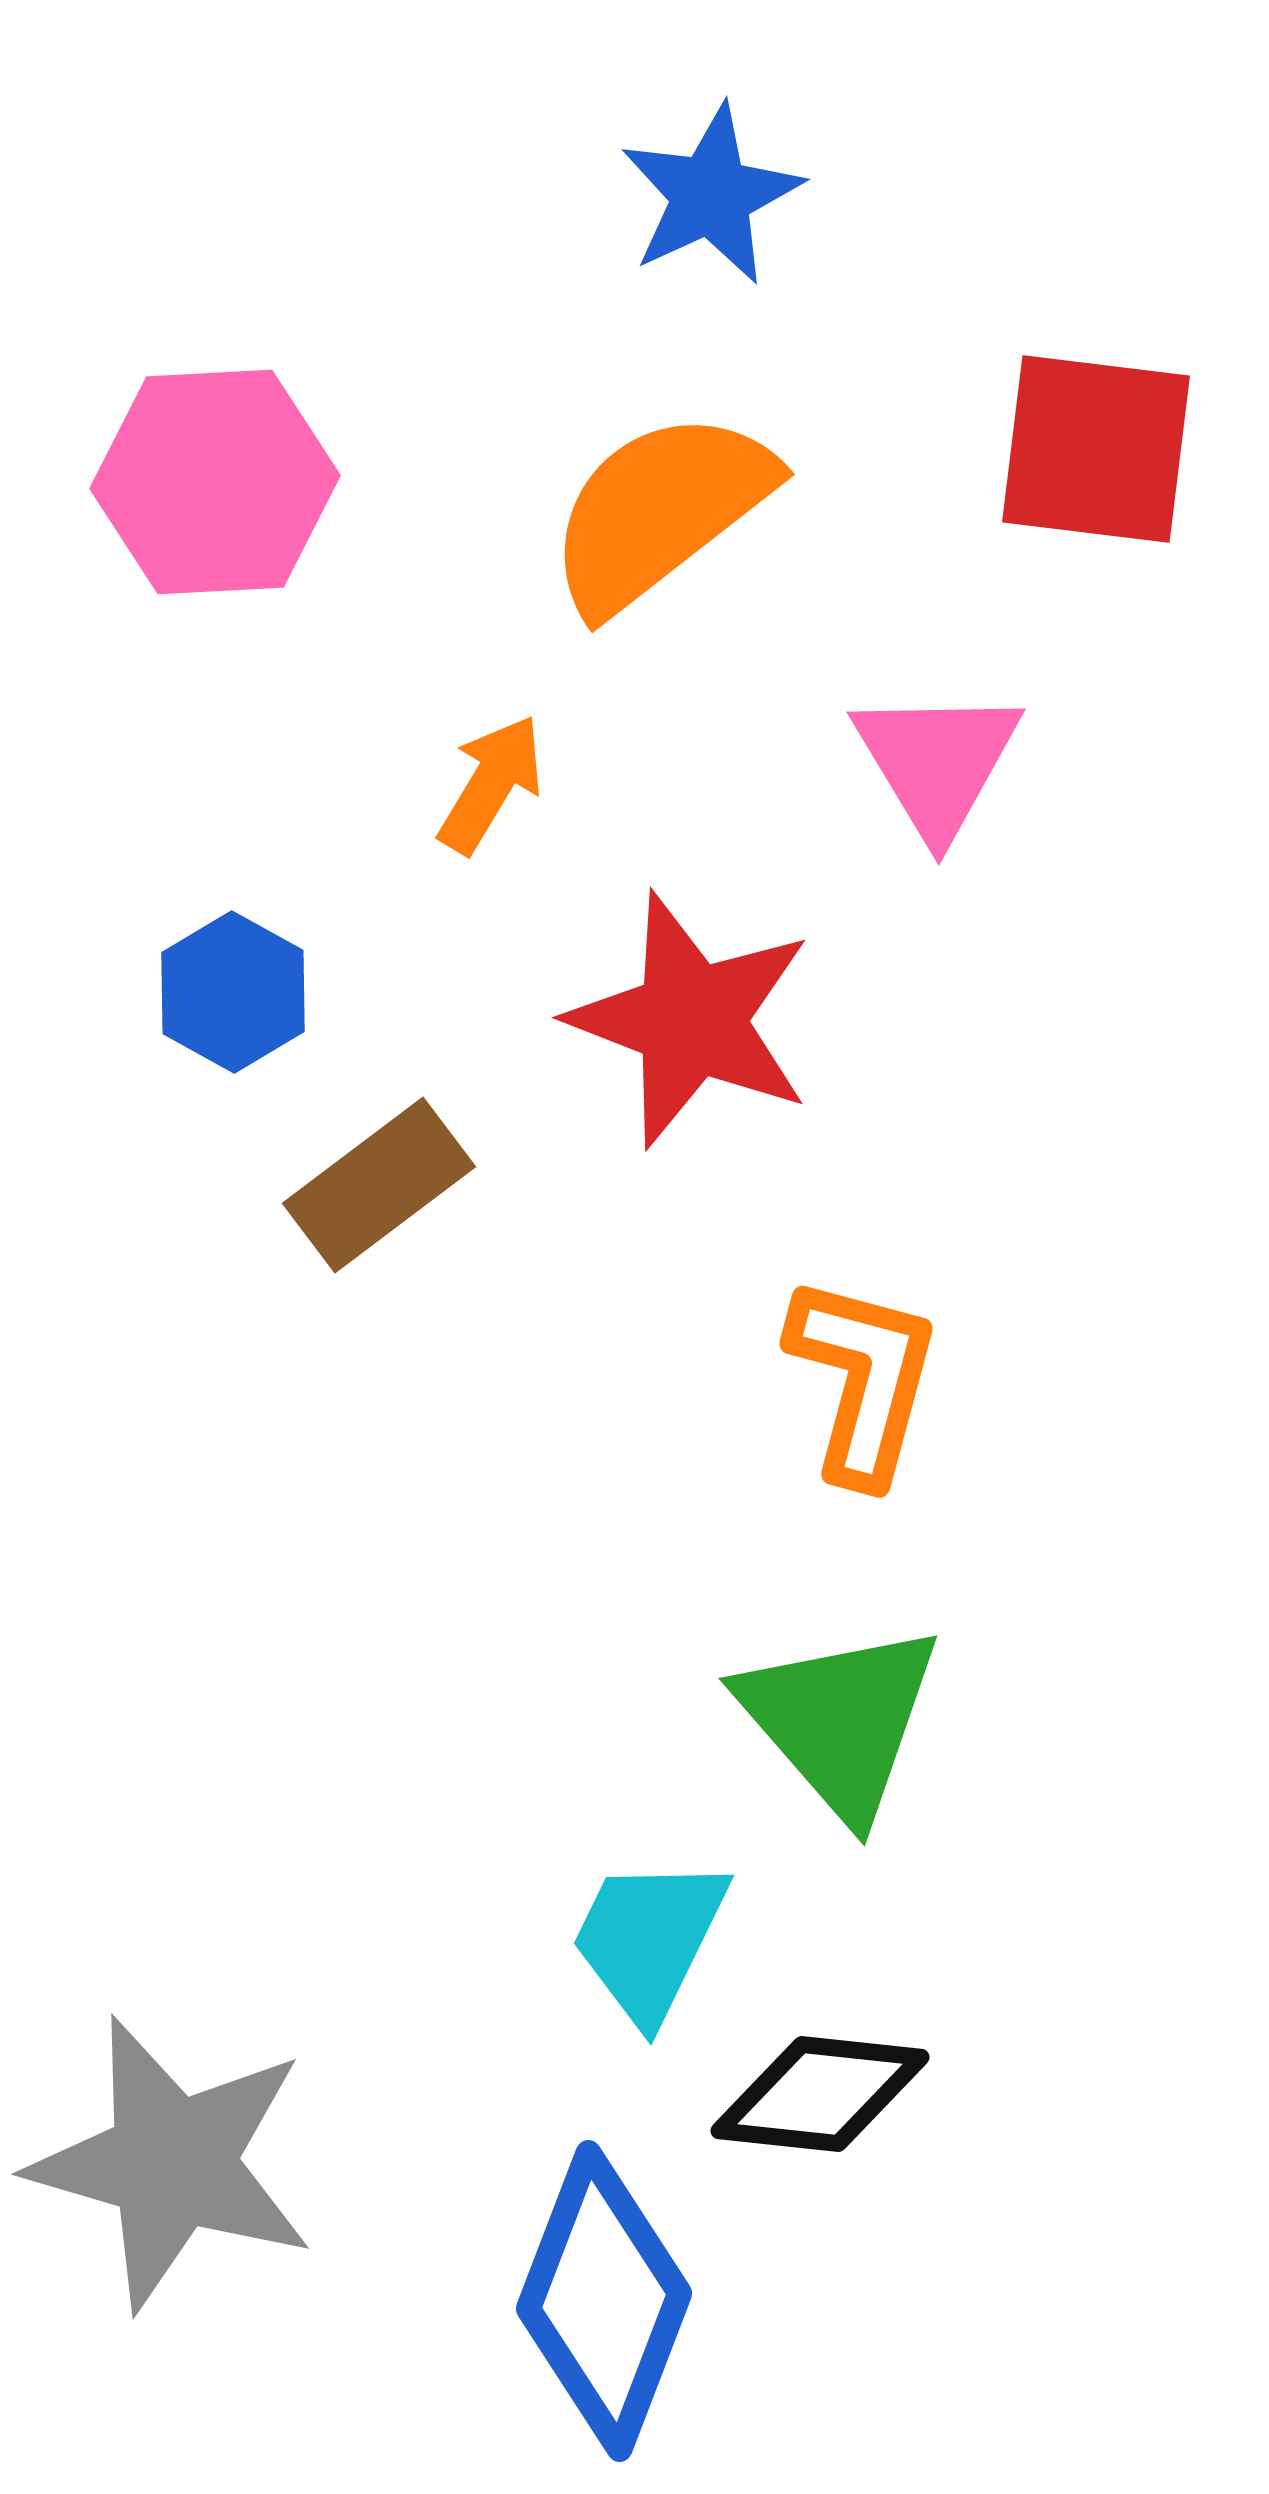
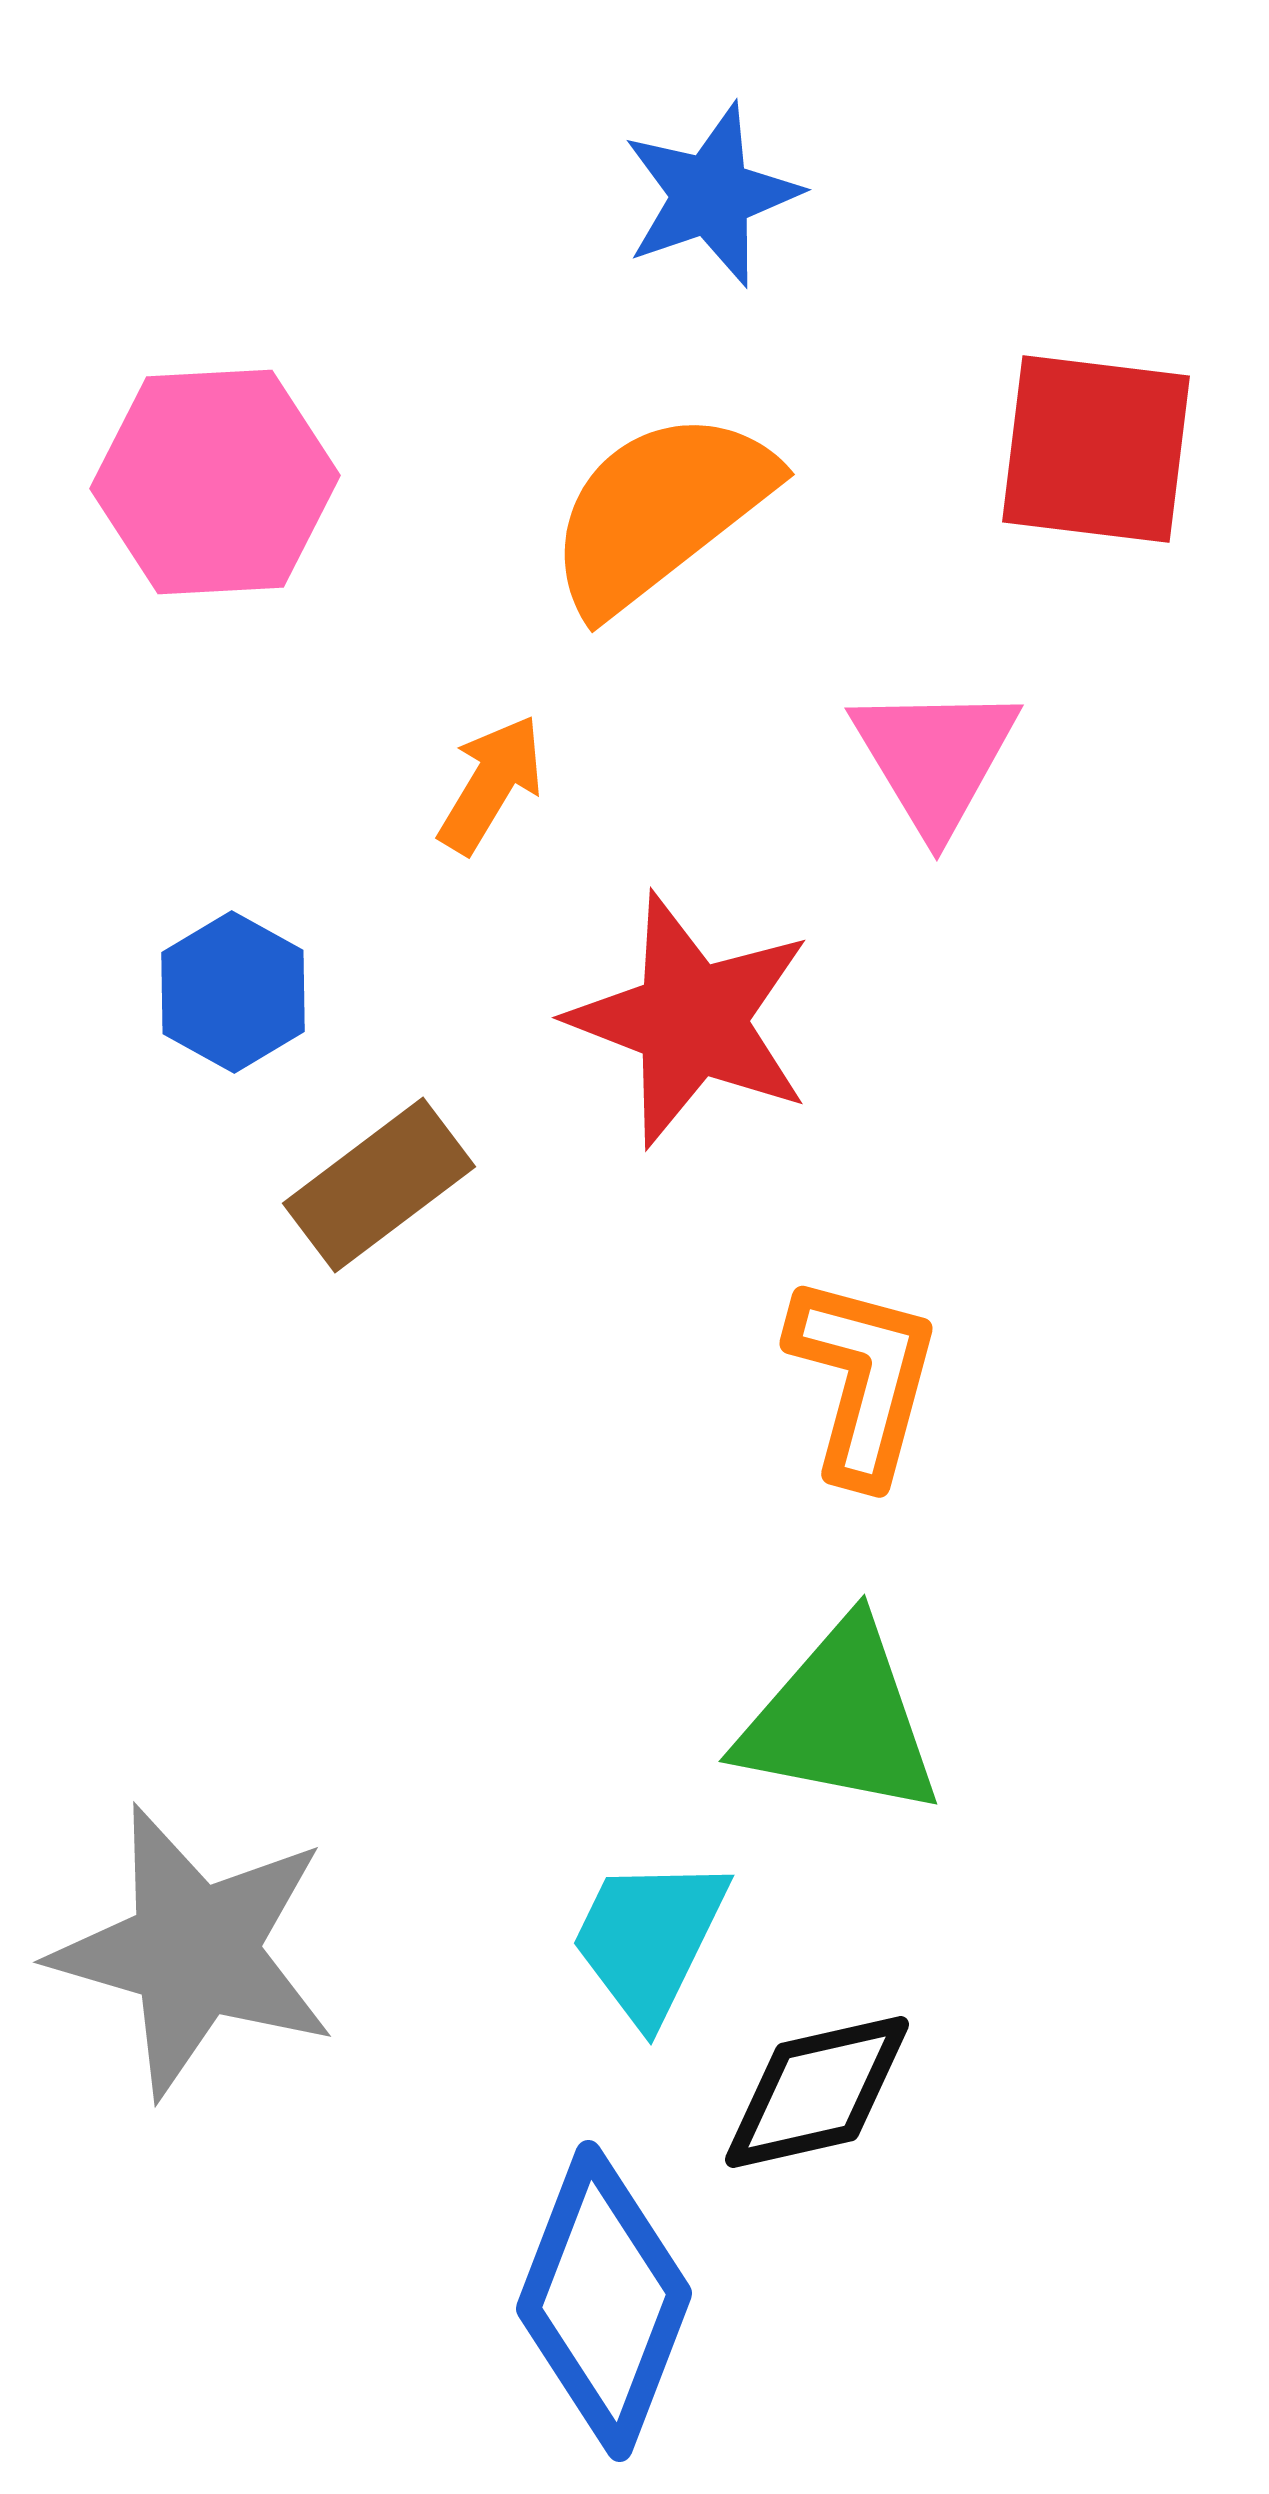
blue star: rotated 6 degrees clockwise
pink triangle: moved 2 px left, 4 px up
green triangle: rotated 38 degrees counterclockwise
black diamond: moved 3 px left, 2 px up; rotated 19 degrees counterclockwise
gray star: moved 22 px right, 212 px up
